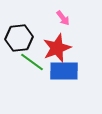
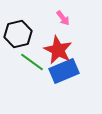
black hexagon: moved 1 px left, 4 px up; rotated 8 degrees counterclockwise
red star: moved 1 px right, 2 px down; rotated 24 degrees counterclockwise
blue rectangle: rotated 24 degrees counterclockwise
